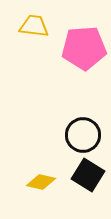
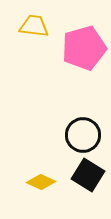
pink pentagon: rotated 12 degrees counterclockwise
yellow diamond: rotated 12 degrees clockwise
